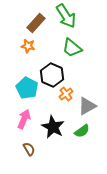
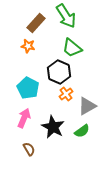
black hexagon: moved 7 px right, 3 px up
cyan pentagon: moved 1 px right
pink arrow: moved 1 px up
